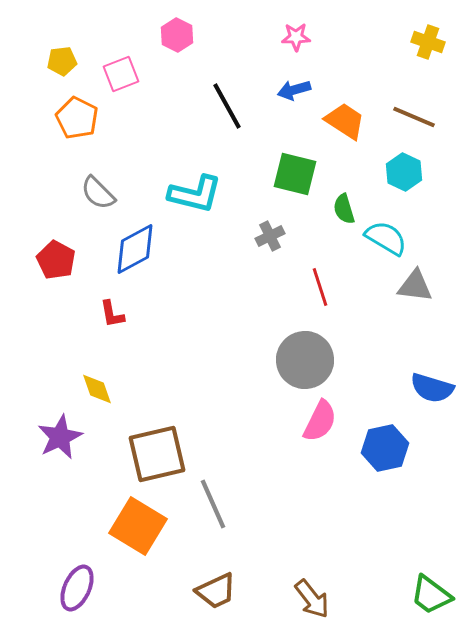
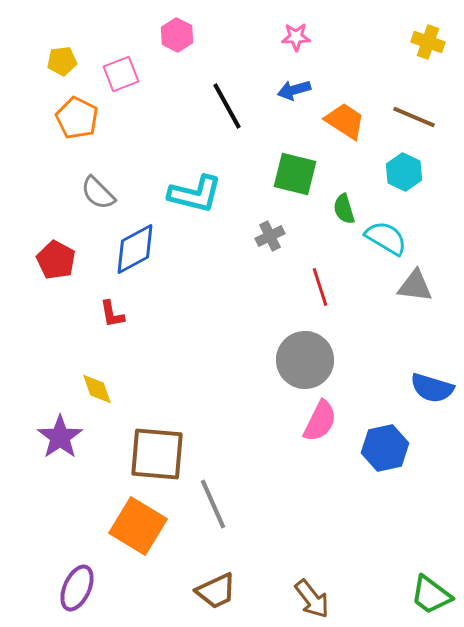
purple star: rotated 9 degrees counterclockwise
brown square: rotated 18 degrees clockwise
